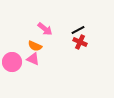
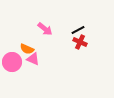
orange semicircle: moved 8 px left, 3 px down
